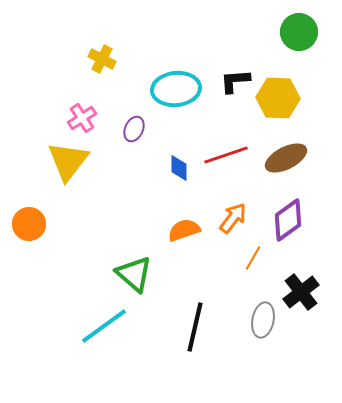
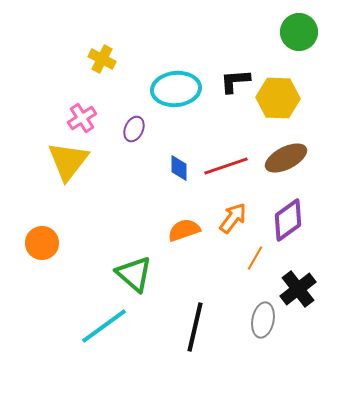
red line: moved 11 px down
orange circle: moved 13 px right, 19 px down
orange line: moved 2 px right
black cross: moved 3 px left, 3 px up
